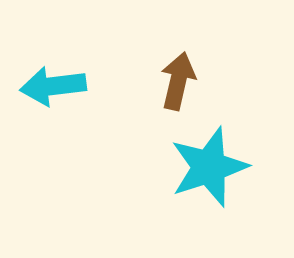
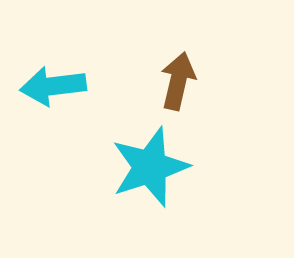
cyan star: moved 59 px left
